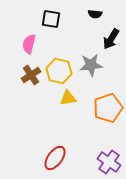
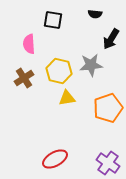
black square: moved 2 px right, 1 px down
pink semicircle: rotated 18 degrees counterclockwise
brown cross: moved 7 px left, 3 px down
yellow triangle: moved 1 px left
red ellipse: moved 1 px down; rotated 25 degrees clockwise
purple cross: moved 1 px left, 1 px down
